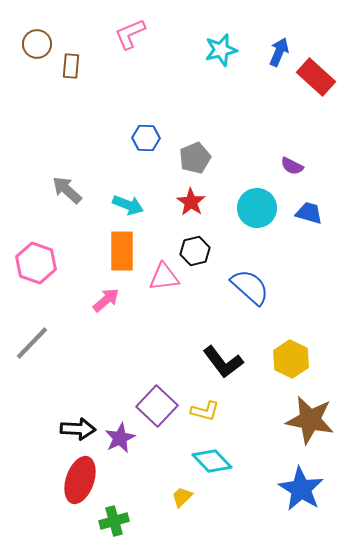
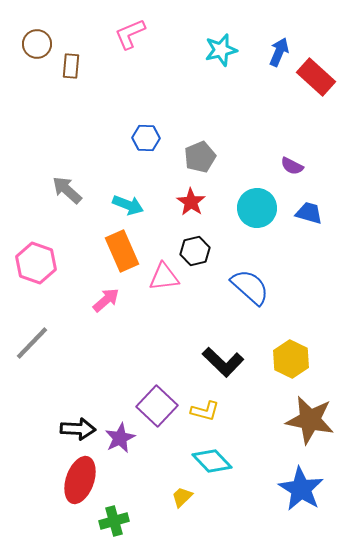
gray pentagon: moved 5 px right, 1 px up
orange rectangle: rotated 24 degrees counterclockwise
black L-shape: rotated 9 degrees counterclockwise
